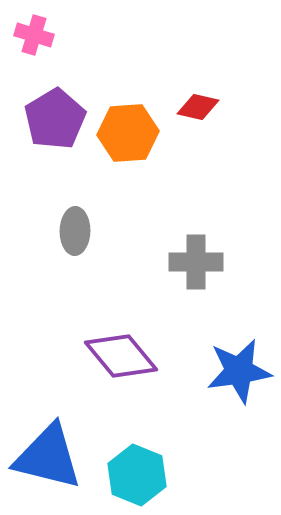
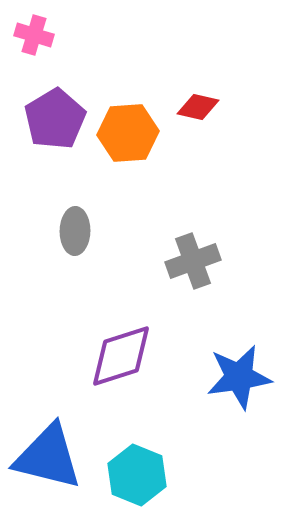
gray cross: moved 3 px left, 1 px up; rotated 20 degrees counterclockwise
purple diamond: rotated 68 degrees counterclockwise
blue star: moved 6 px down
